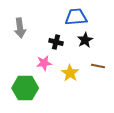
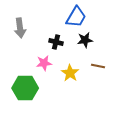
blue trapezoid: rotated 125 degrees clockwise
black star: rotated 21 degrees clockwise
